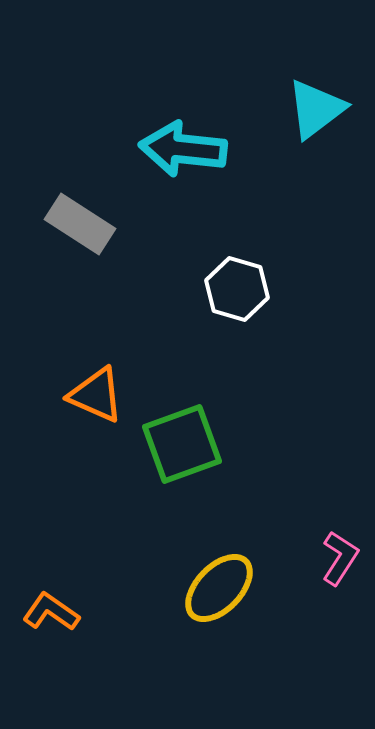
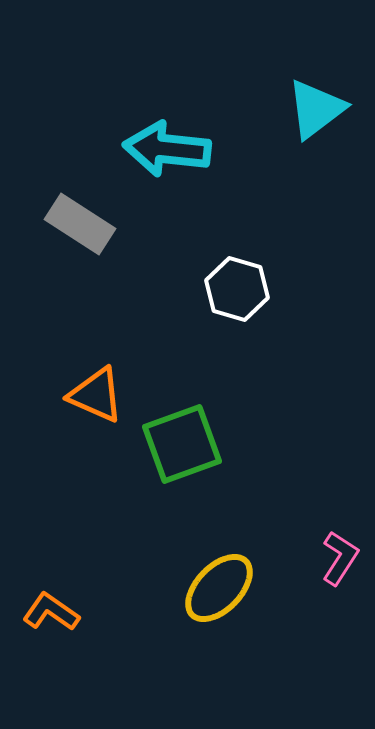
cyan arrow: moved 16 px left
